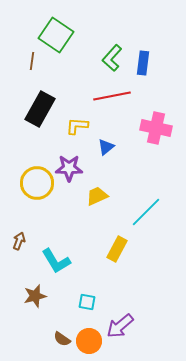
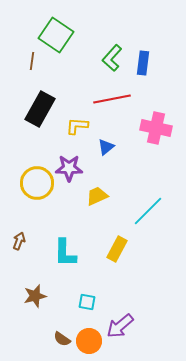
red line: moved 3 px down
cyan line: moved 2 px right, 1 px up
cyan L-shape: moved 9 px right, 8 px up; rotated 32 degrees clockwise
